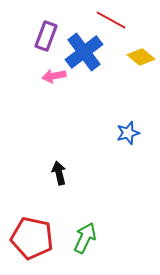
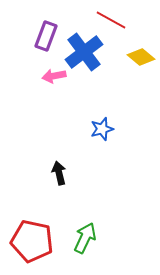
blue star: moved 26 px left, 4 px up
red pentagon: moved 3 px down
